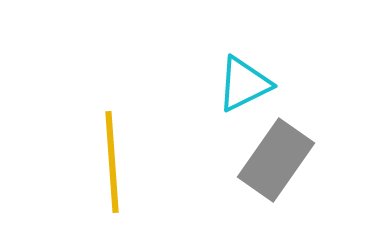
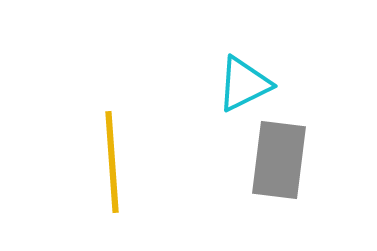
gray rectangle: moved 3 px right; rotated 28 degrees counterclockwise
